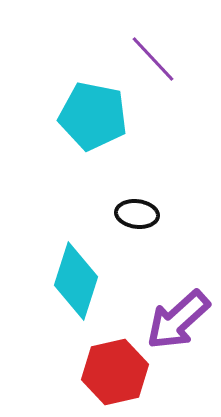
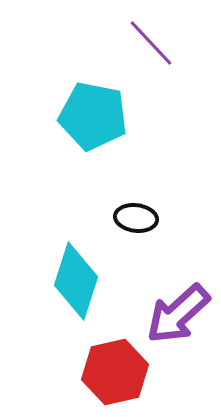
purple line: moved 2 px left, 16 px up
black ellipse: moved 1 px left, 4 px down
purple arrow: moved 6 px up
